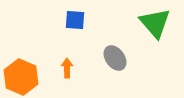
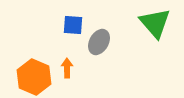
blue square: moved 2 px left, 5 px down
gray ellipse: moved 16 px left, 16 px up; rotated 65 degrees clockwise
orange hexagon: moved 13 px right
